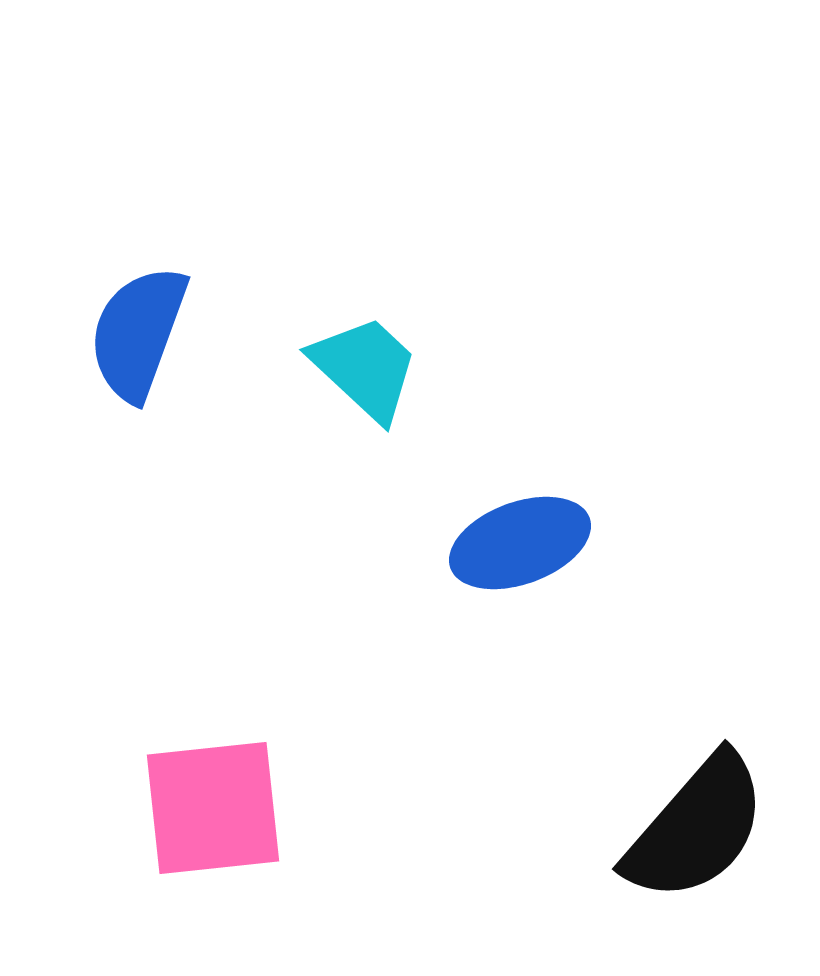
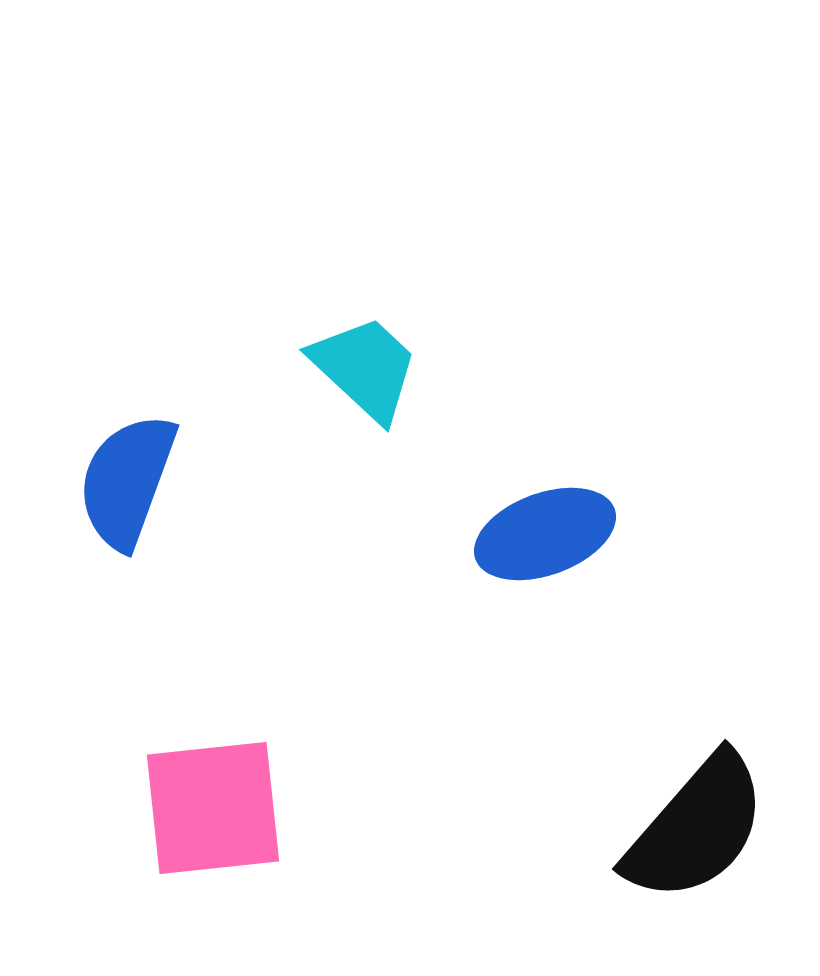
blue semicircle: moved 11 px left, 148 px down
blue ellipse: moved 25 px right, 9 px up
